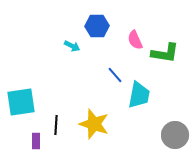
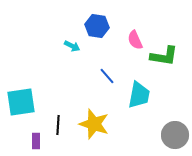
blue hexagon: rotated 10 degrees clockwise
green L-shape: moved 1 px left, 3 px down
blue line: moved 8 px left, 1 px down
black line: moved 2 px right
